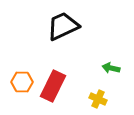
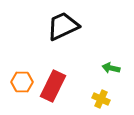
yellow cross: moved 3 px right
